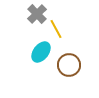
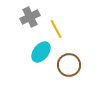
gray cross: moved 7 px left, 3 px down; rotated 18 degrees clockwise
